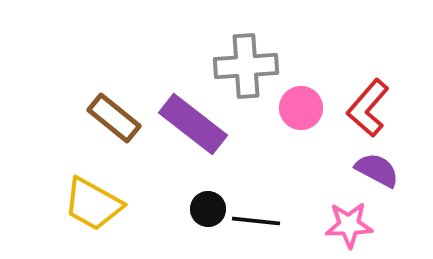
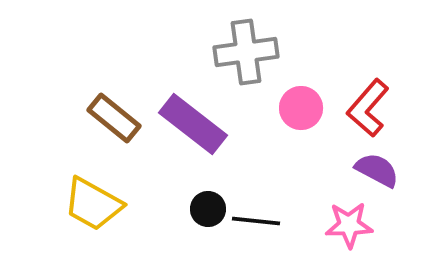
gray cross: moved 14 px up; rotated 4 degrees counterclockwise
